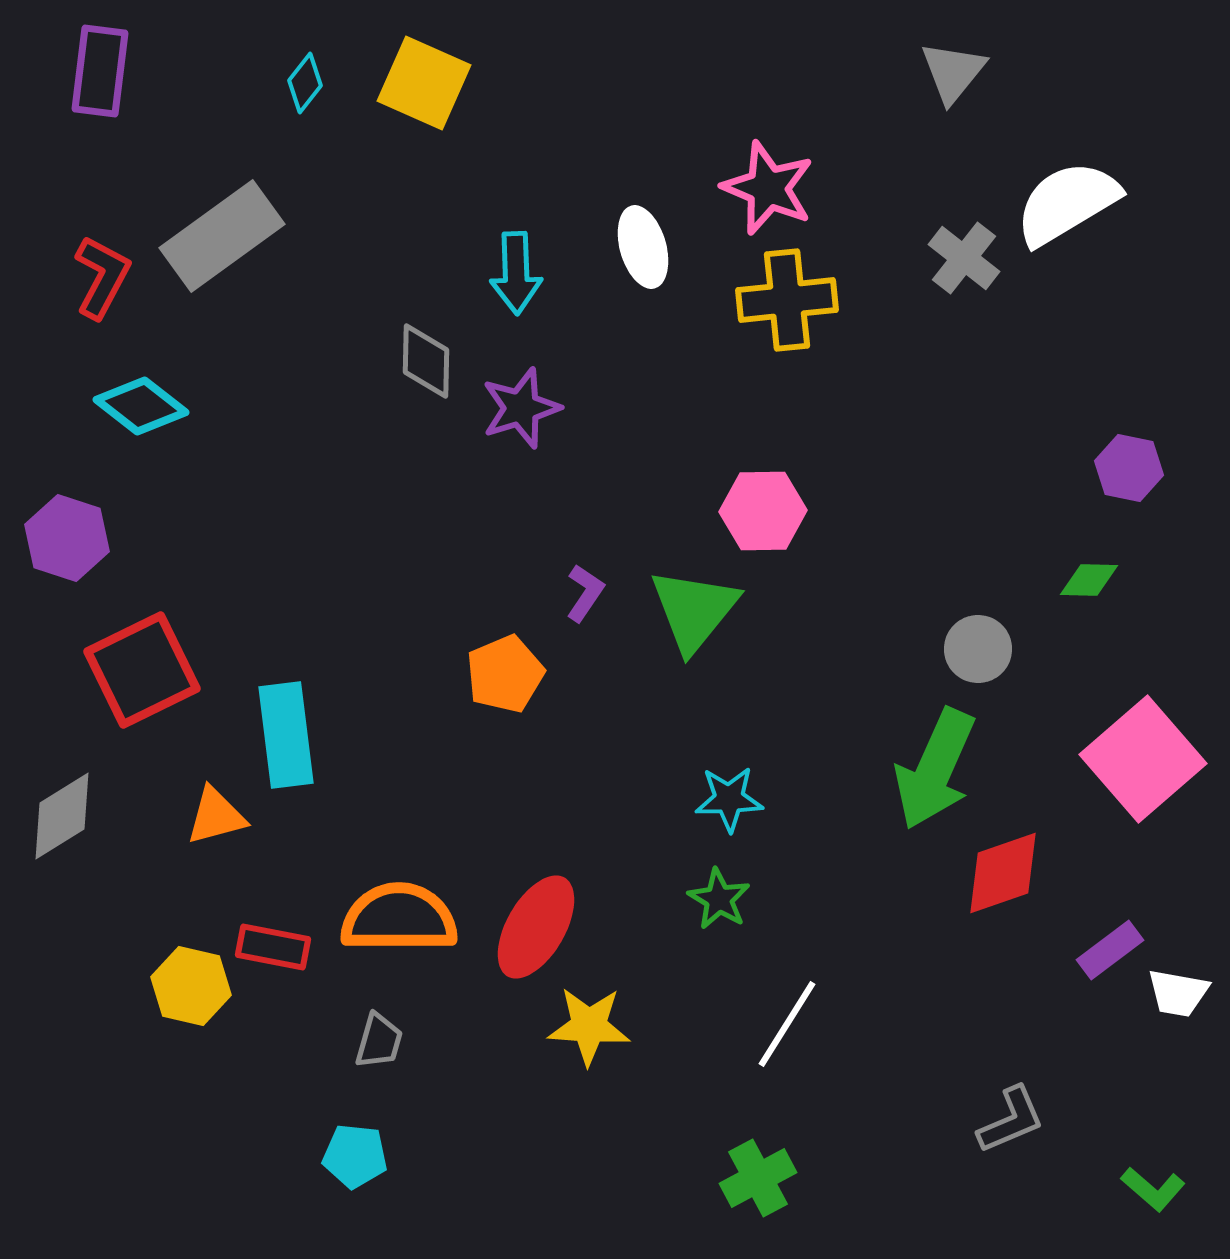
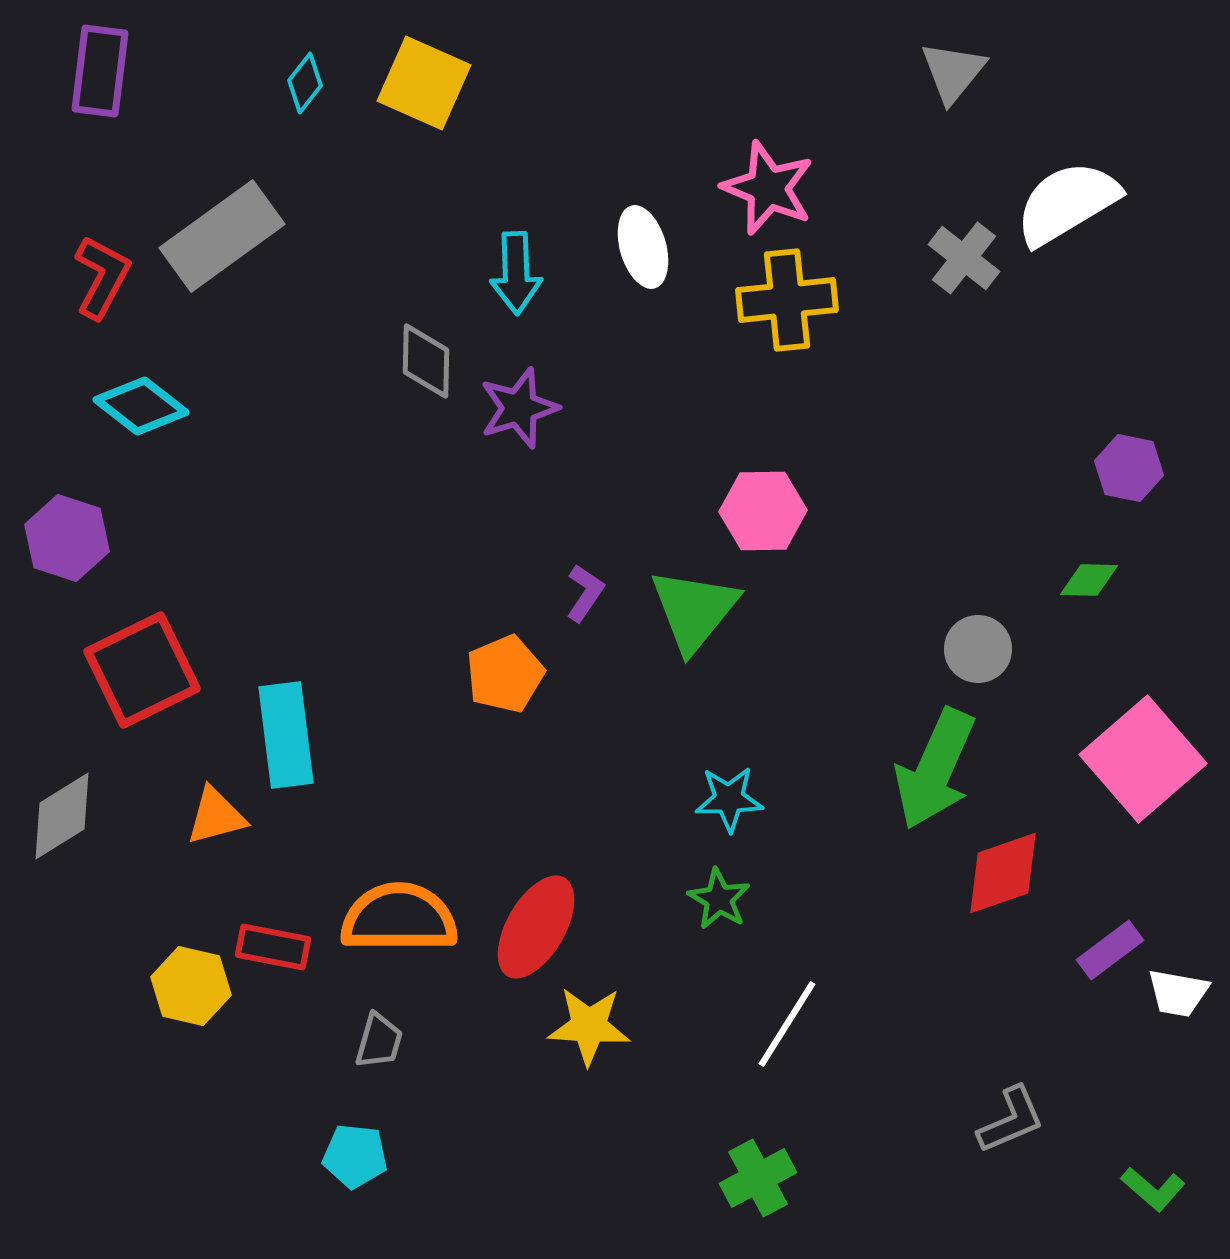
purple star at (521, 408): moved 2 px left
